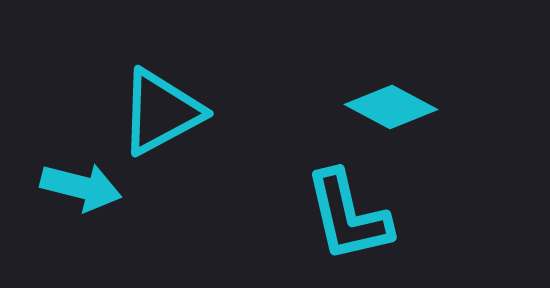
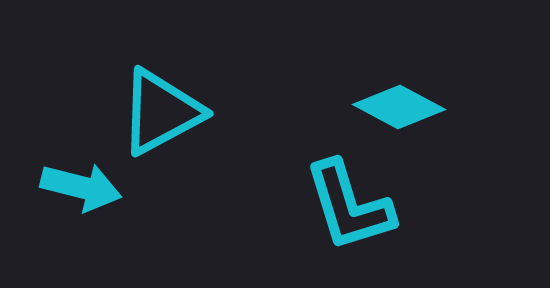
cyan diamond: moved 8 px right
cyan L-shape: moved 1 px right, 10 px up; rotated 4 degrees counterclockwise
